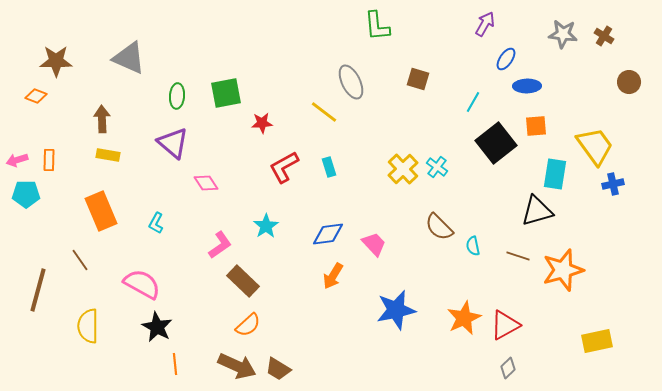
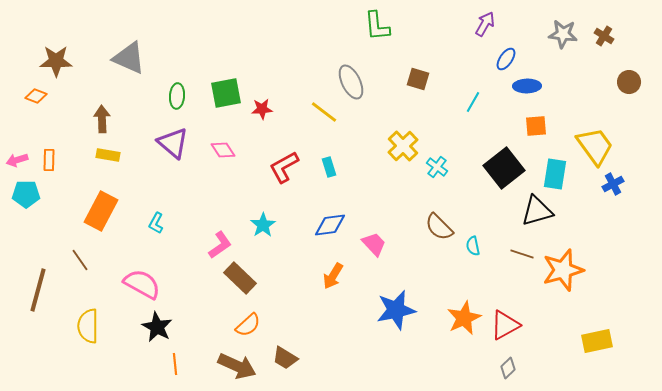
red star at (262, 123): moved 14 px up
black square at (496, 143): moved 8 px right, 25 px down
yellow cross at (403, 169): moved 23 px up
pink diamond at (206, 183): moved 17 px right, 33 px up
blue cross at (613, 184): rotated 15 degrees counterclockwise
orange rectangle at (101, 211): rotated 51 degrees clockwise
cyan star at (266, 226): moved 3 px left, 1 px up
blue diamond at (328, 234): moved 2 px right, 9 px up
brown line at (518, 256): moved 4 px right, 2 px up
brown rectangle at (243, 281): moved 3 px left, 3 px up
brown trapezoid at (278, 369): moved 7 px right, 11 px up
